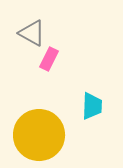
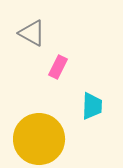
pink rectangle: moved 9 px right, 8 px down
yellow circle: moved 4 px down
